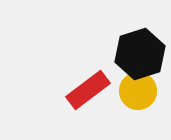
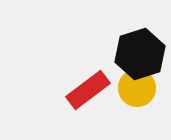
yellow circle: moved 1 px left, 3 px up
